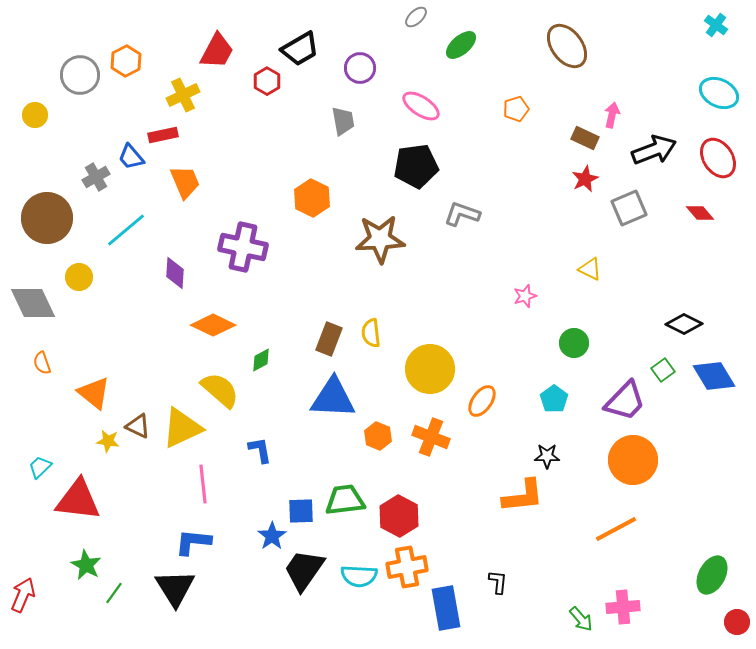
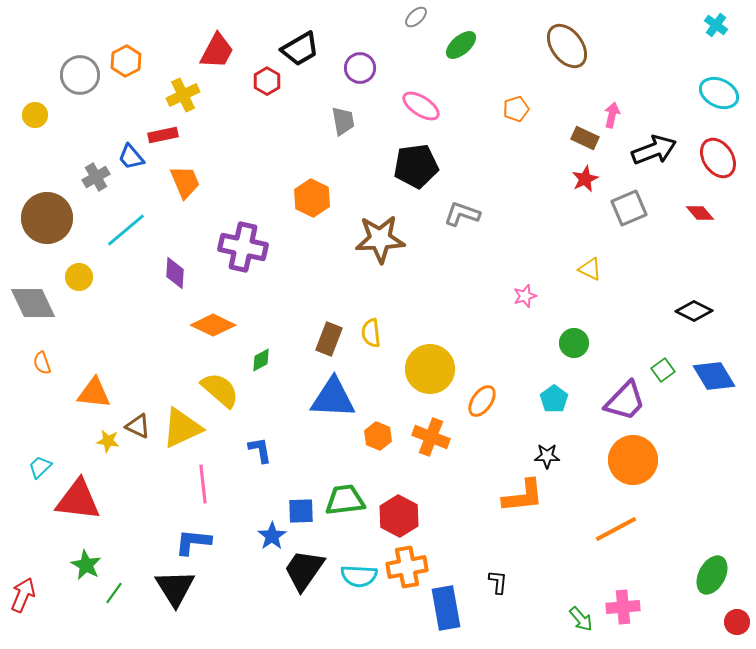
black diamond at (684, 324): moved 10 px right, 13 px up
orange triangle at (94, 393): rotated 33 degrees counterclockwise
